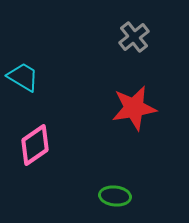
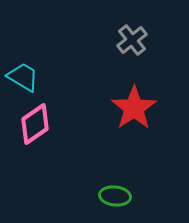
gray cross: moved 2 px left, 3 px down
red star: rotated 24 degrees counterclockwise
pink diamond: moved 21 px up
